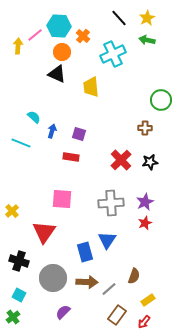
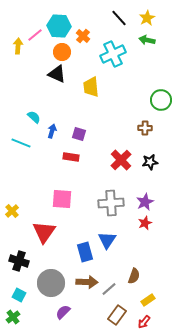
gray circle: moved 2 px left, 5 px down
